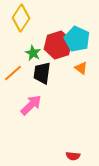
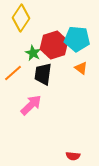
cyan pentagon: rotated 20 degrees counterclockwise
red hexagon: moved 4 px left
black trapezoid: moved 1 px right, 1 px down
